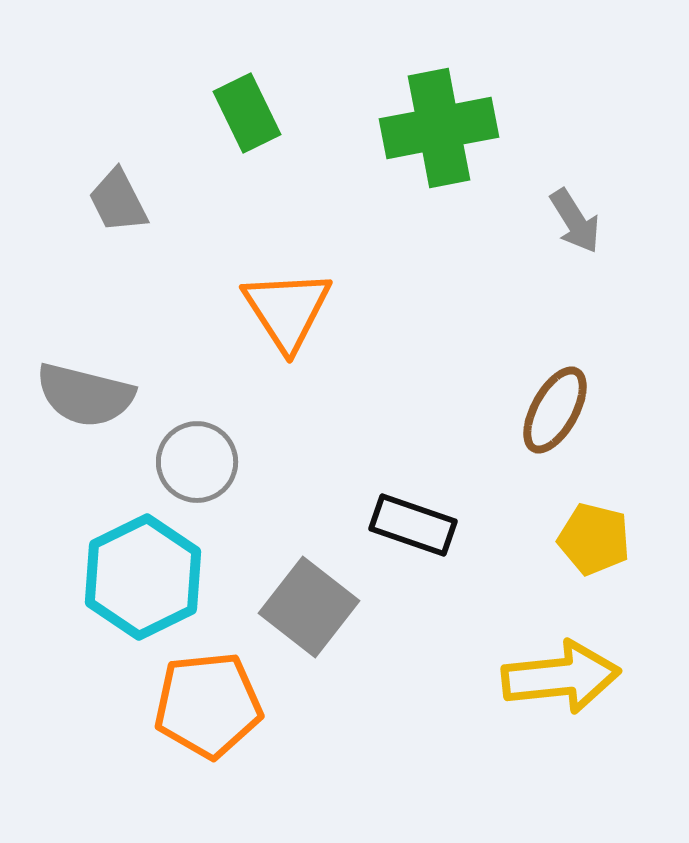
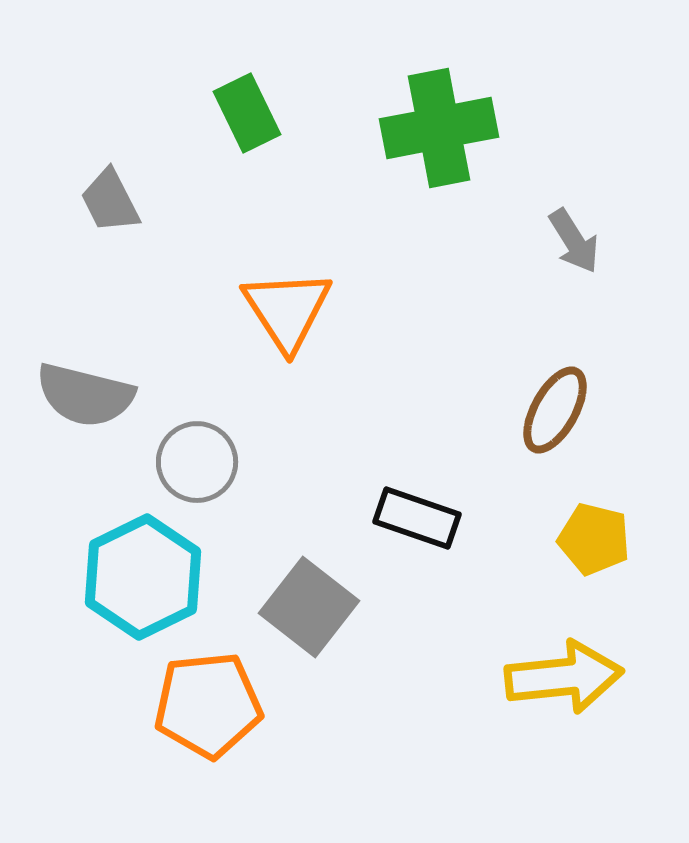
gray trapezoid: moved 8 px left
gray arrow: moved 1 px left, 20 px down
black rectangle: moved 4 px right, 7 px up
yellow arrow: moved 3 px right
